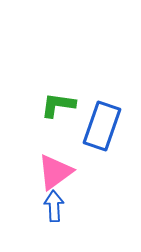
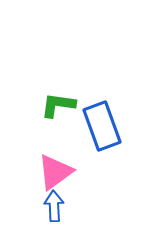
blue rectangle: rotated 39 degrees counterclockwise
